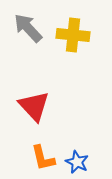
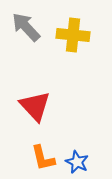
gray arrow: moved 2 px left, 1 px up
red triangle: moved 1 px right
